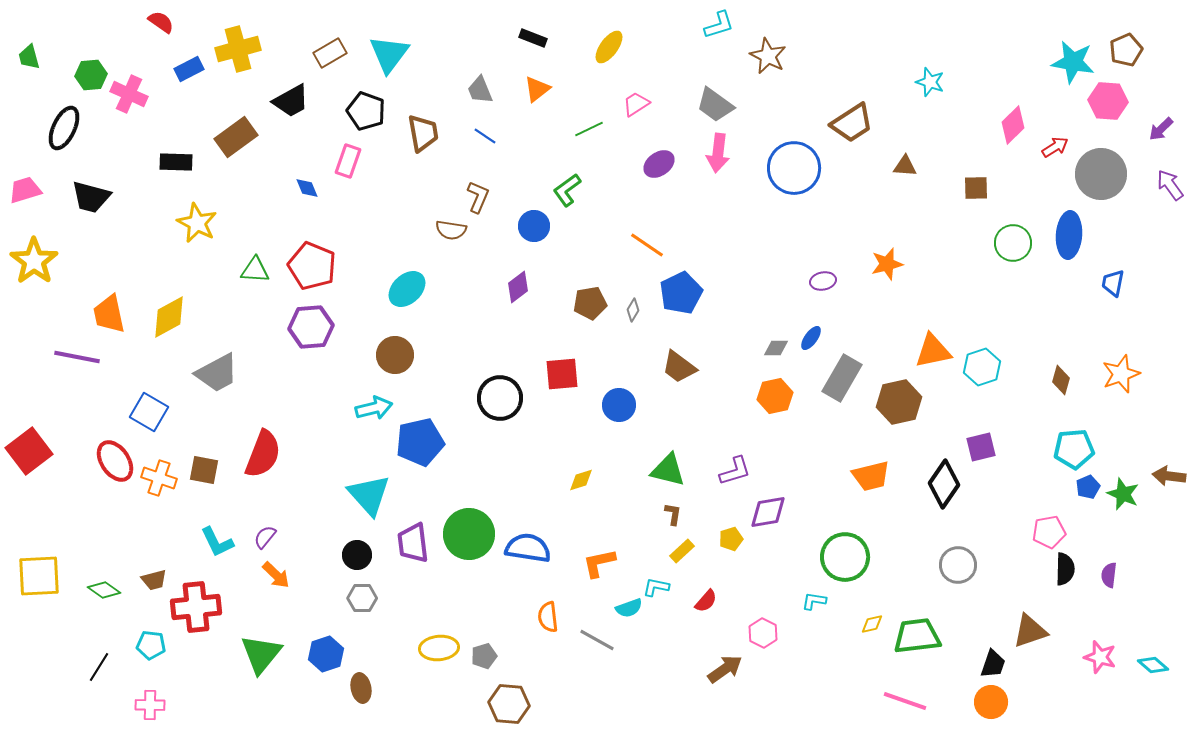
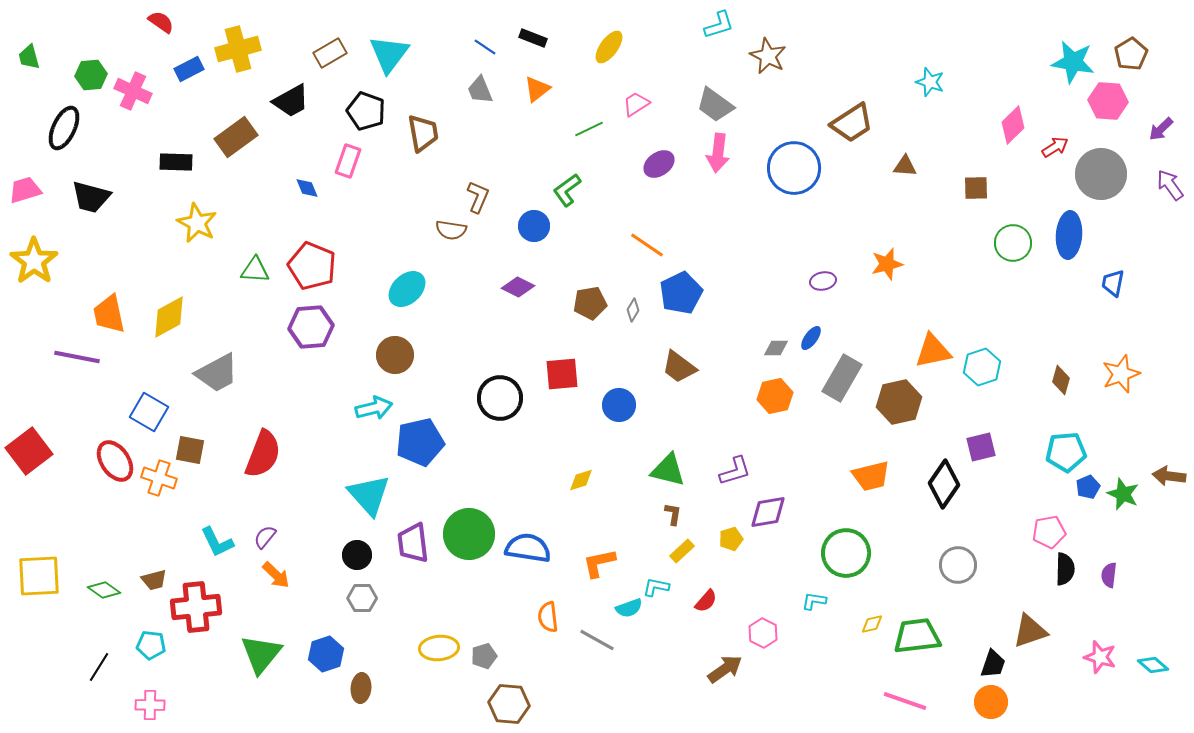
brown pentagon at (1126, 50): moved 5 px right, 4 px down; rotated 8 degrees counterclockwise
pink cross at (129, 94): moved 4 px right, 3 px up
blue line at (485, 136): moved 89 px up
purple diamond at (518, 287): rotated 64 degrees clockwise
cyan pentagon at (1074, 449): moved 8 px left, 3 px down
brown square at (204, 470): moved 14 px left, 20 px up
green circle at (845, 557): moved 1 px right, 4 px up
brown ellipse at (361, 688): rotated 16 degrees clockwise
